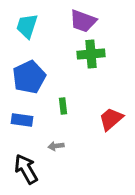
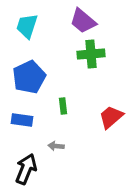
purple trapezoid: rotated 20 degrees clockwise
red trapezoid: moved 2 px up
gray arrow: rotated 14 degrees clockwise
black arrow: rotated 52 degrees clockwise
